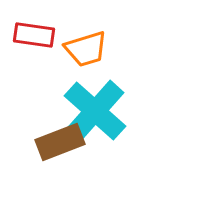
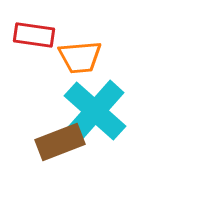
orange trapezoid: moved 6 px left, 8 px down; rotated 12 degrees clockwise
